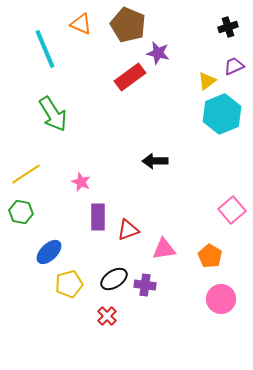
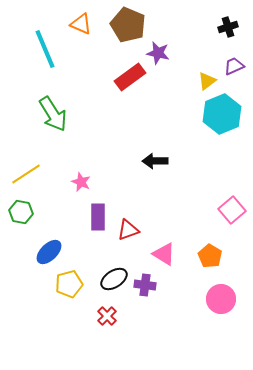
pink triangle: moved 5 px down; rotated 40 degrees clockwise
